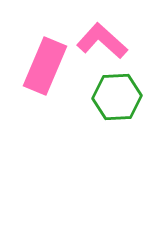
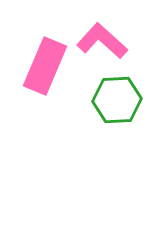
green hexagon: moved 3 px down
